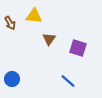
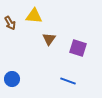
blue line: rotated 21 degrees counterclockwise
